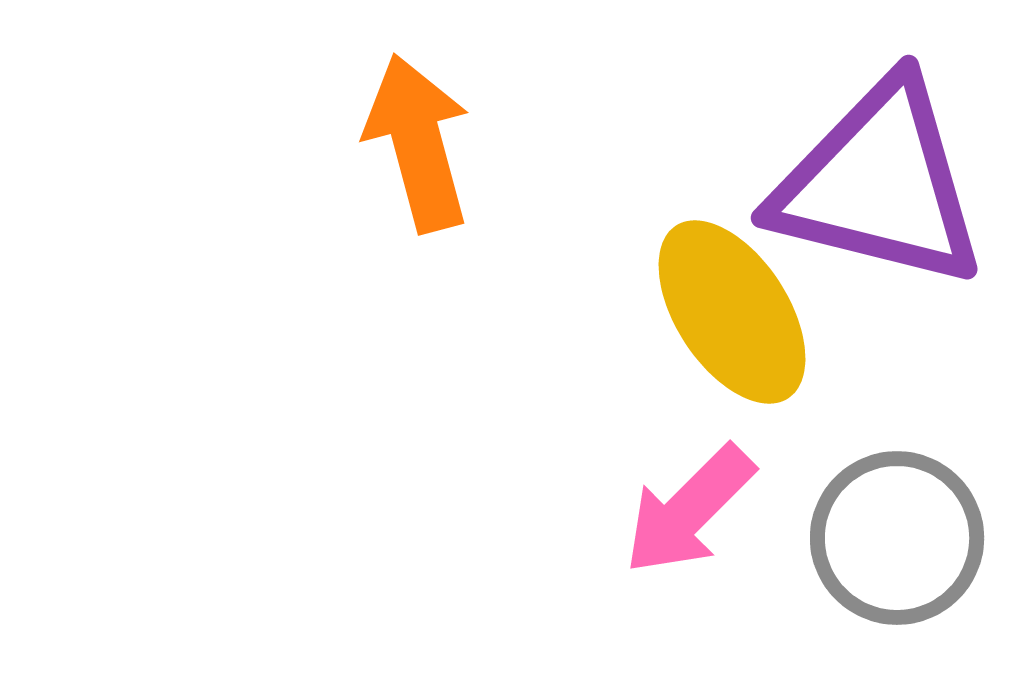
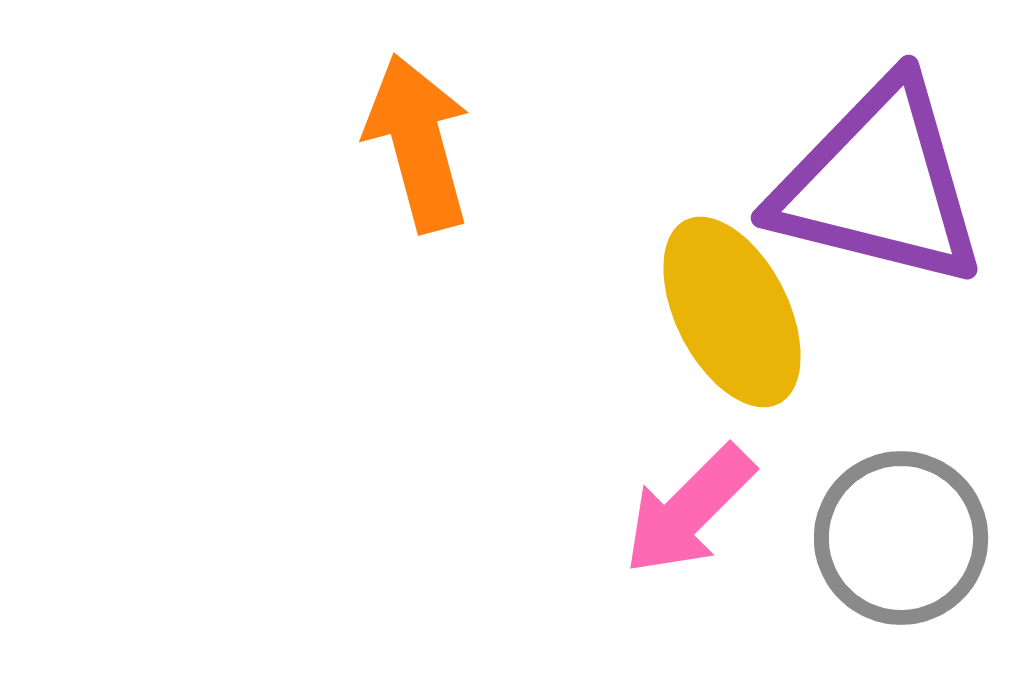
yellow ellipse: rotated 6 degrees clockwise
gray circle: moved 4 px right
